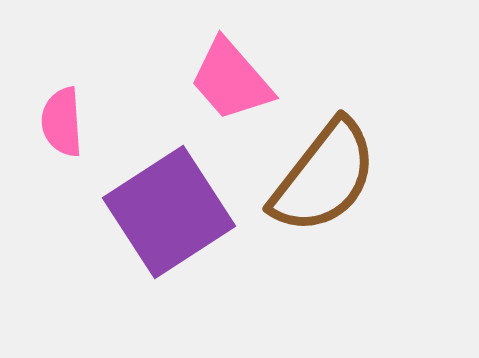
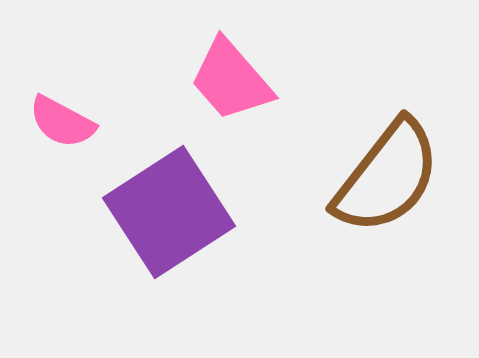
pink semicircle: rotated 58 degrees counterclockwise
brown semicircle: moved 63 px right
